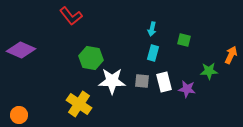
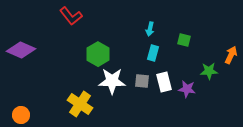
cyan arrow: moved 2 px left
green hexagon: moved 7 px right, 4 px up; rotated 20 degrees clockwise
yellow cross: moved 1 px right
orange circle: moved 2 px right
